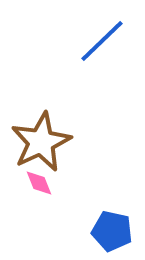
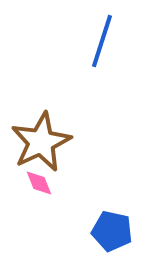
blue line: rotated 28 degrees counterclockwise
